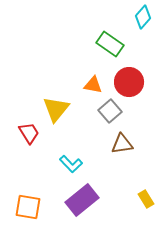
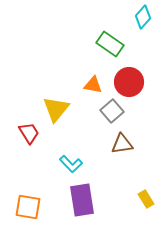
gray square: moved 2 px right
purple rectangle: rotated 60 degrees counterclockwise
